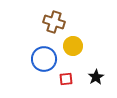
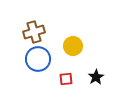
brown cross: moved 20 px left, 10 px down; rotated 35 degrees counterclockwise
blue circle: moved 6 px left
